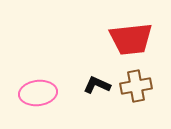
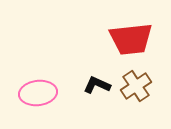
brown cross: rotated 24 degrees counterclockwise
